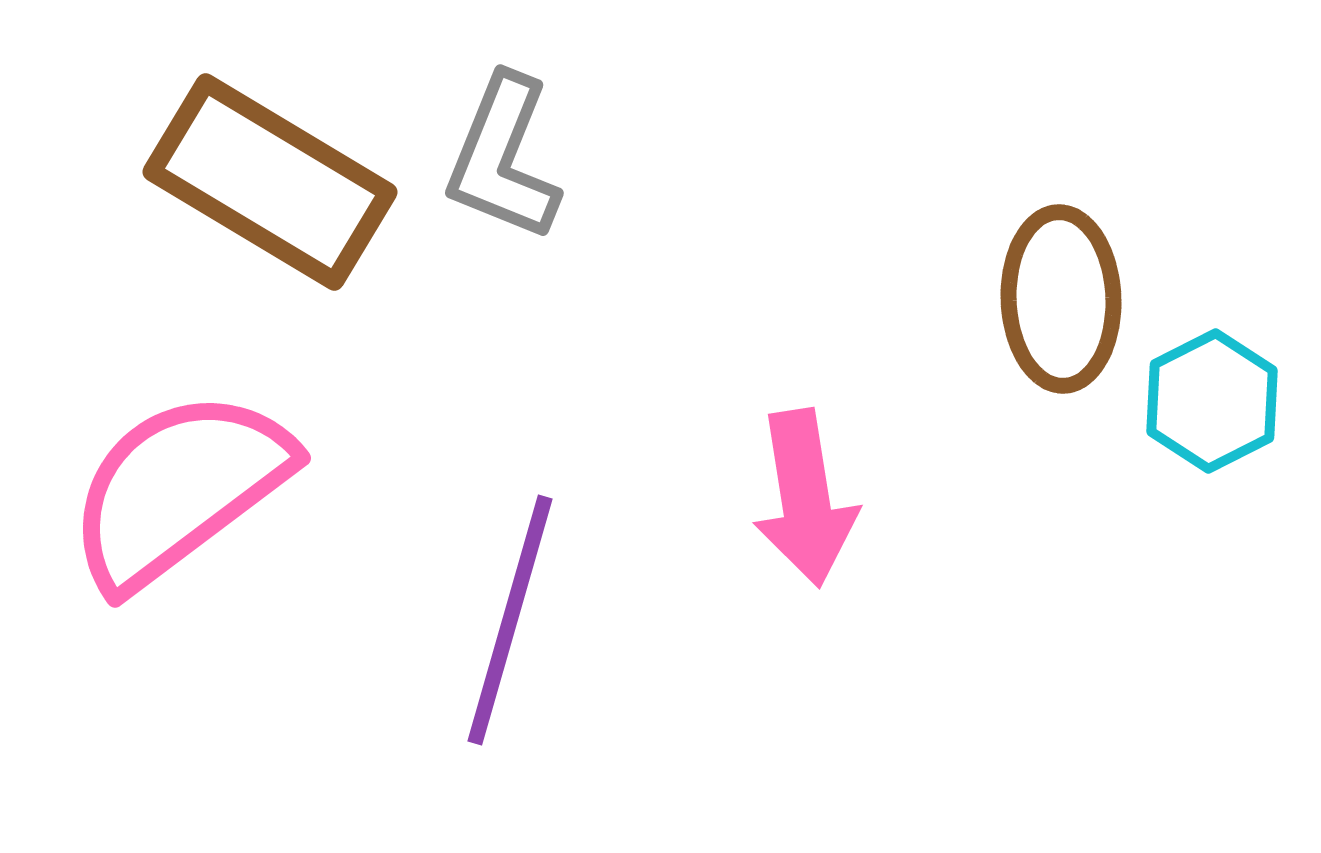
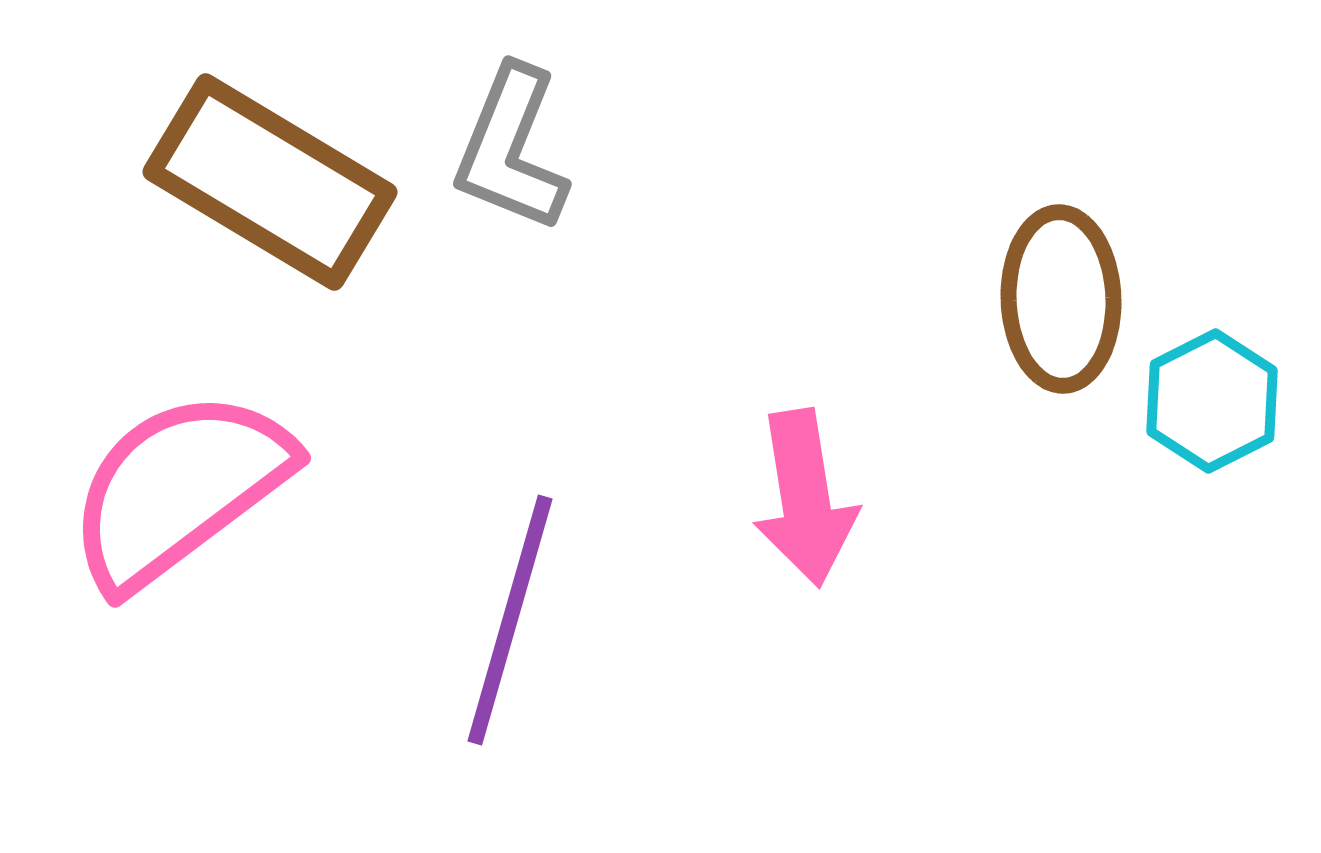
gray L-shape: moved 8 px right, 9 px up
